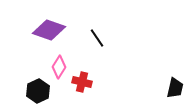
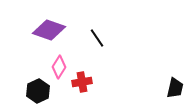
red cross: rotated 24 degrees counterclockwise
